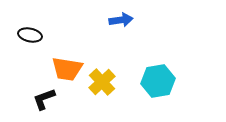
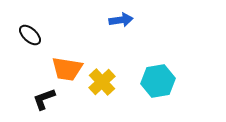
black ellipse: rotated 30 degrees clockwise
